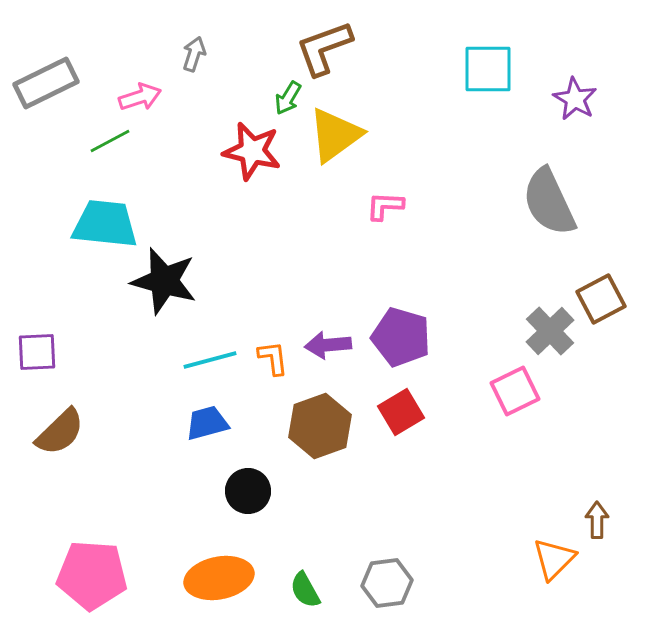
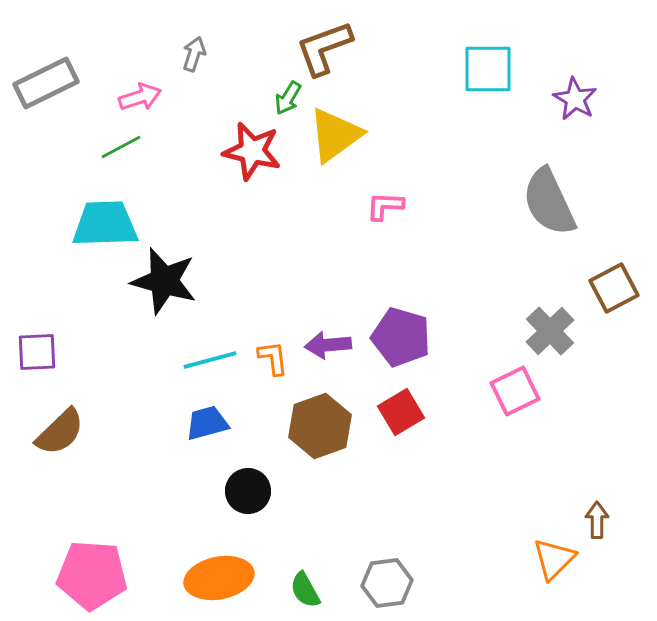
green line: moved 11 px right, 6 px down
cyan trapezoid: rotated 8 degrees counterclockwise
brown square: moved 13 px right, 11 px up
